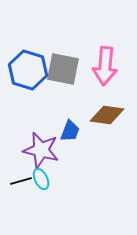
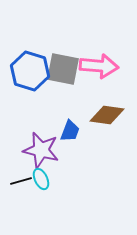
pink arrow: moved 6 px left; rotated 90 degrees counterclockwise
blue hexagon: moved 2 px right, 1 px down
